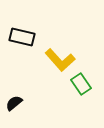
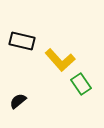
black rectangle: moved 4 px down
black semicircle: moved 4 px right, 2 px up
